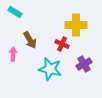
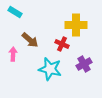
brown arrow: rotated 18 degrees counterclockwise
